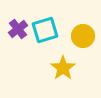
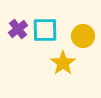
cyan square: rotated 16 degrees clockwise
yellow star: moved 5 px up
